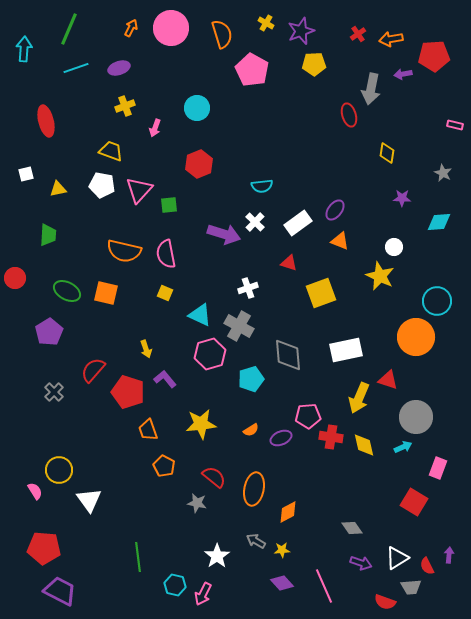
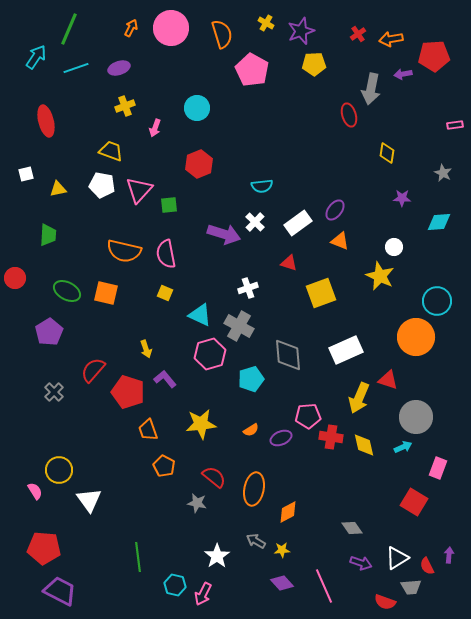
cyan arrow at (24, 49): moved 12 px right, 8 px down; rotated 30 degrees clockwise
pink rectangle at (455, 125): rotated 21 degrees counterclockwise
white rectangle at (346, 350): rotated 12 degrees counterclockwise
